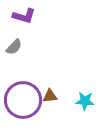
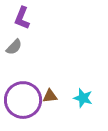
purple L-shape: moved 2 px left, 2 px down; rotated 95 degrees clockwise
cyan star: moved 2 px left, 3 px up; rotated 12 degrees clockwise
